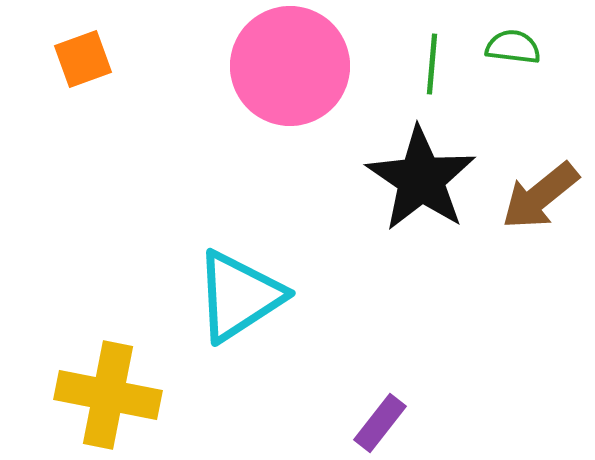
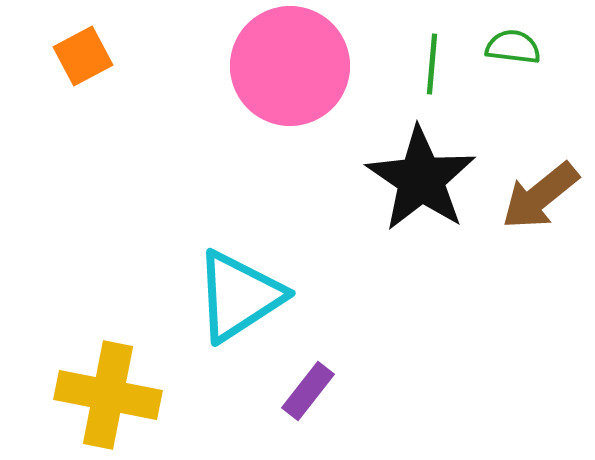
orange square: moved 3 px up; rotated 8 degrees counterclockwise
purple rectangle: moved 72 px left, 32 px up
